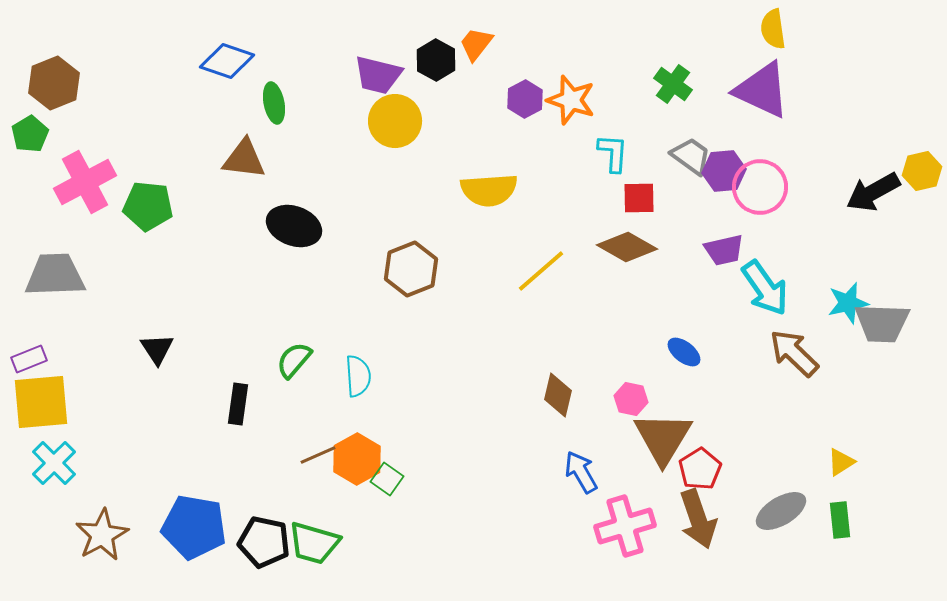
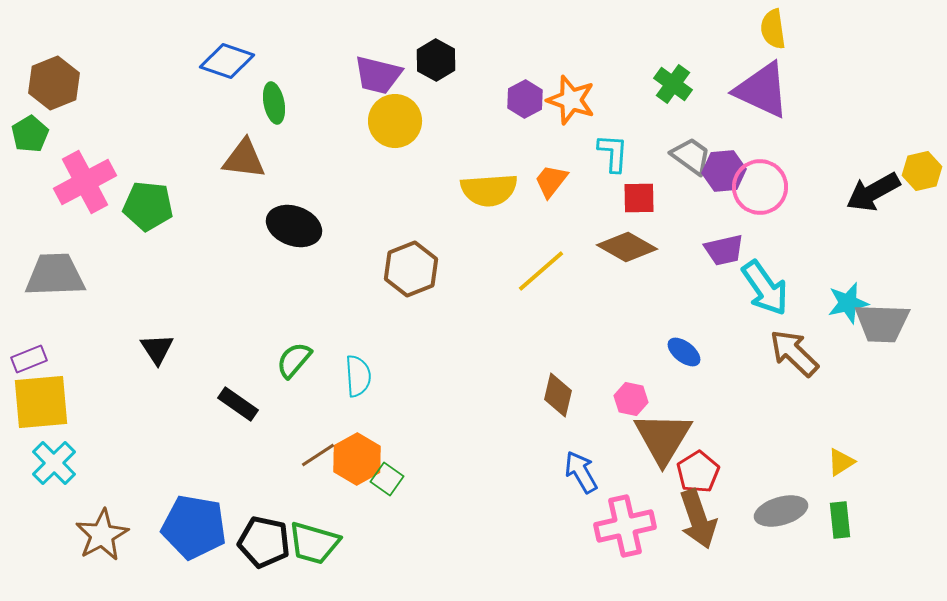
orange trapezoid at (476, 44): moved 75 px right, 137 px down
black rectangle at (238, 404): rotated 63 degrees counterclockwise
brown line at (318, 455): rotated 9 degrees counterclockwise
red pentagon at (700, 469): moved 2 px left, 3 px down
gray ellipse at (781, 511): rotated 15 degrees clockwise
pink cross at (625, 526): rotated 4 degrees clockwise
